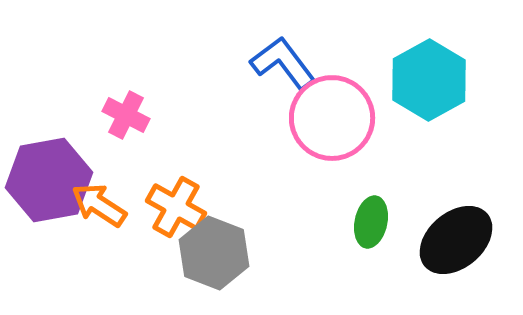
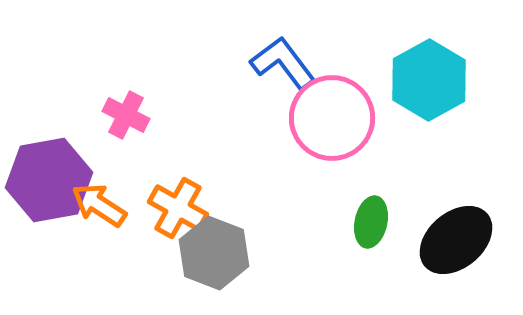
orange cross: moved 2 px right, 1 px down
